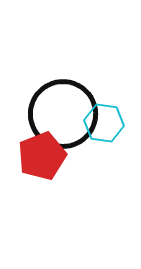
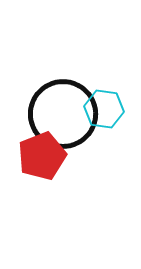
cyan hexagon: moved 14 px up
